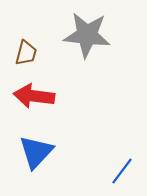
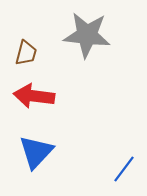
blue line: moved 2 px right, 2 px up
